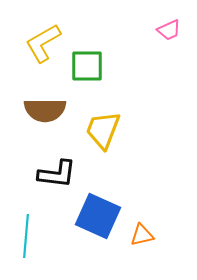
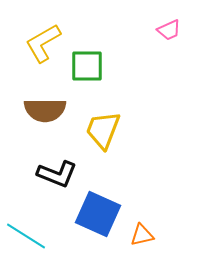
black L-shape: rotated 15 degrees clockwise
blue square: moved 2 px up
cyan line: rotated 63 degrees counterclockwise
